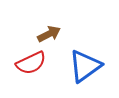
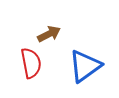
red semicircle: rotated 76 degrees counterclockwise
